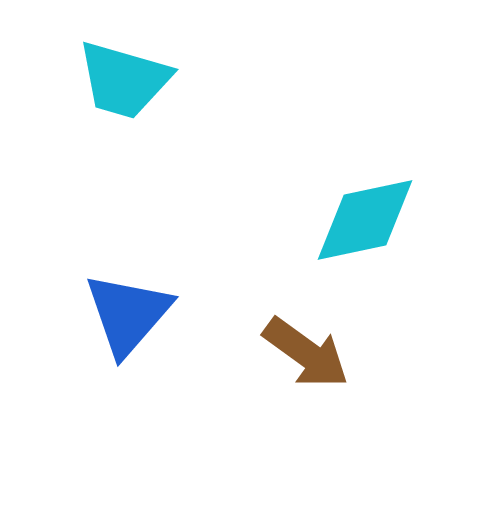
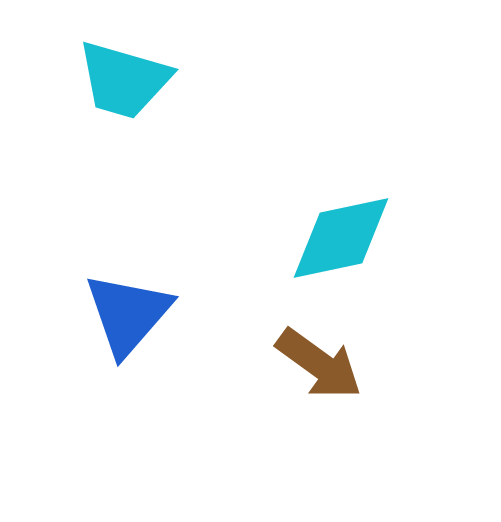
cyan diamond: moved 24 px left, 18 px down
brown arrow: moved 13 px right, 11 px down
